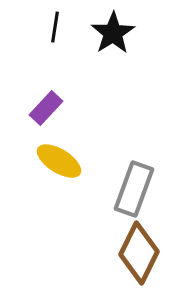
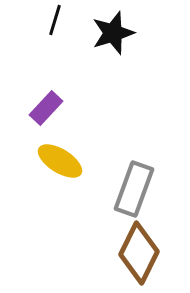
black line: moved 7 px up; rotated 8 degrees clockwise
black star: rotated 15 degrees clockwise
yellow ellipse: moved 1 px right
